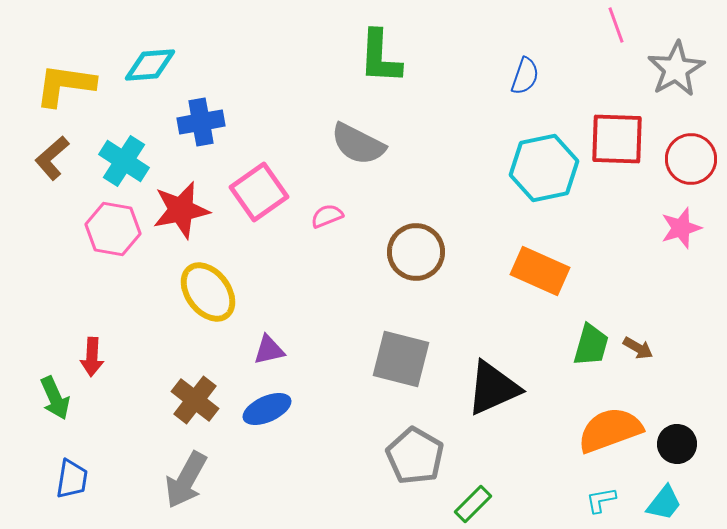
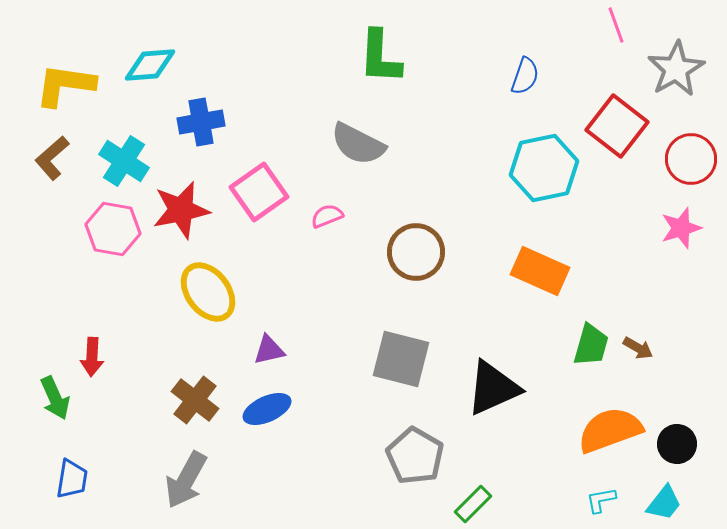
red square: moved 13 px up; rotated 36 degrees clockwise
